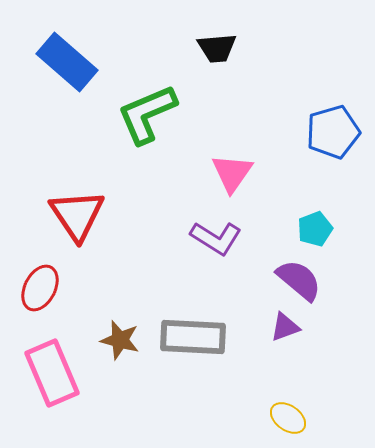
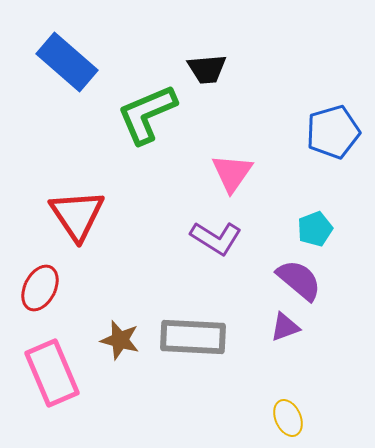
black trapezoid: moved 10 px left, 21 px down
yellow ellipse: rotated 30 degrees clockwise
